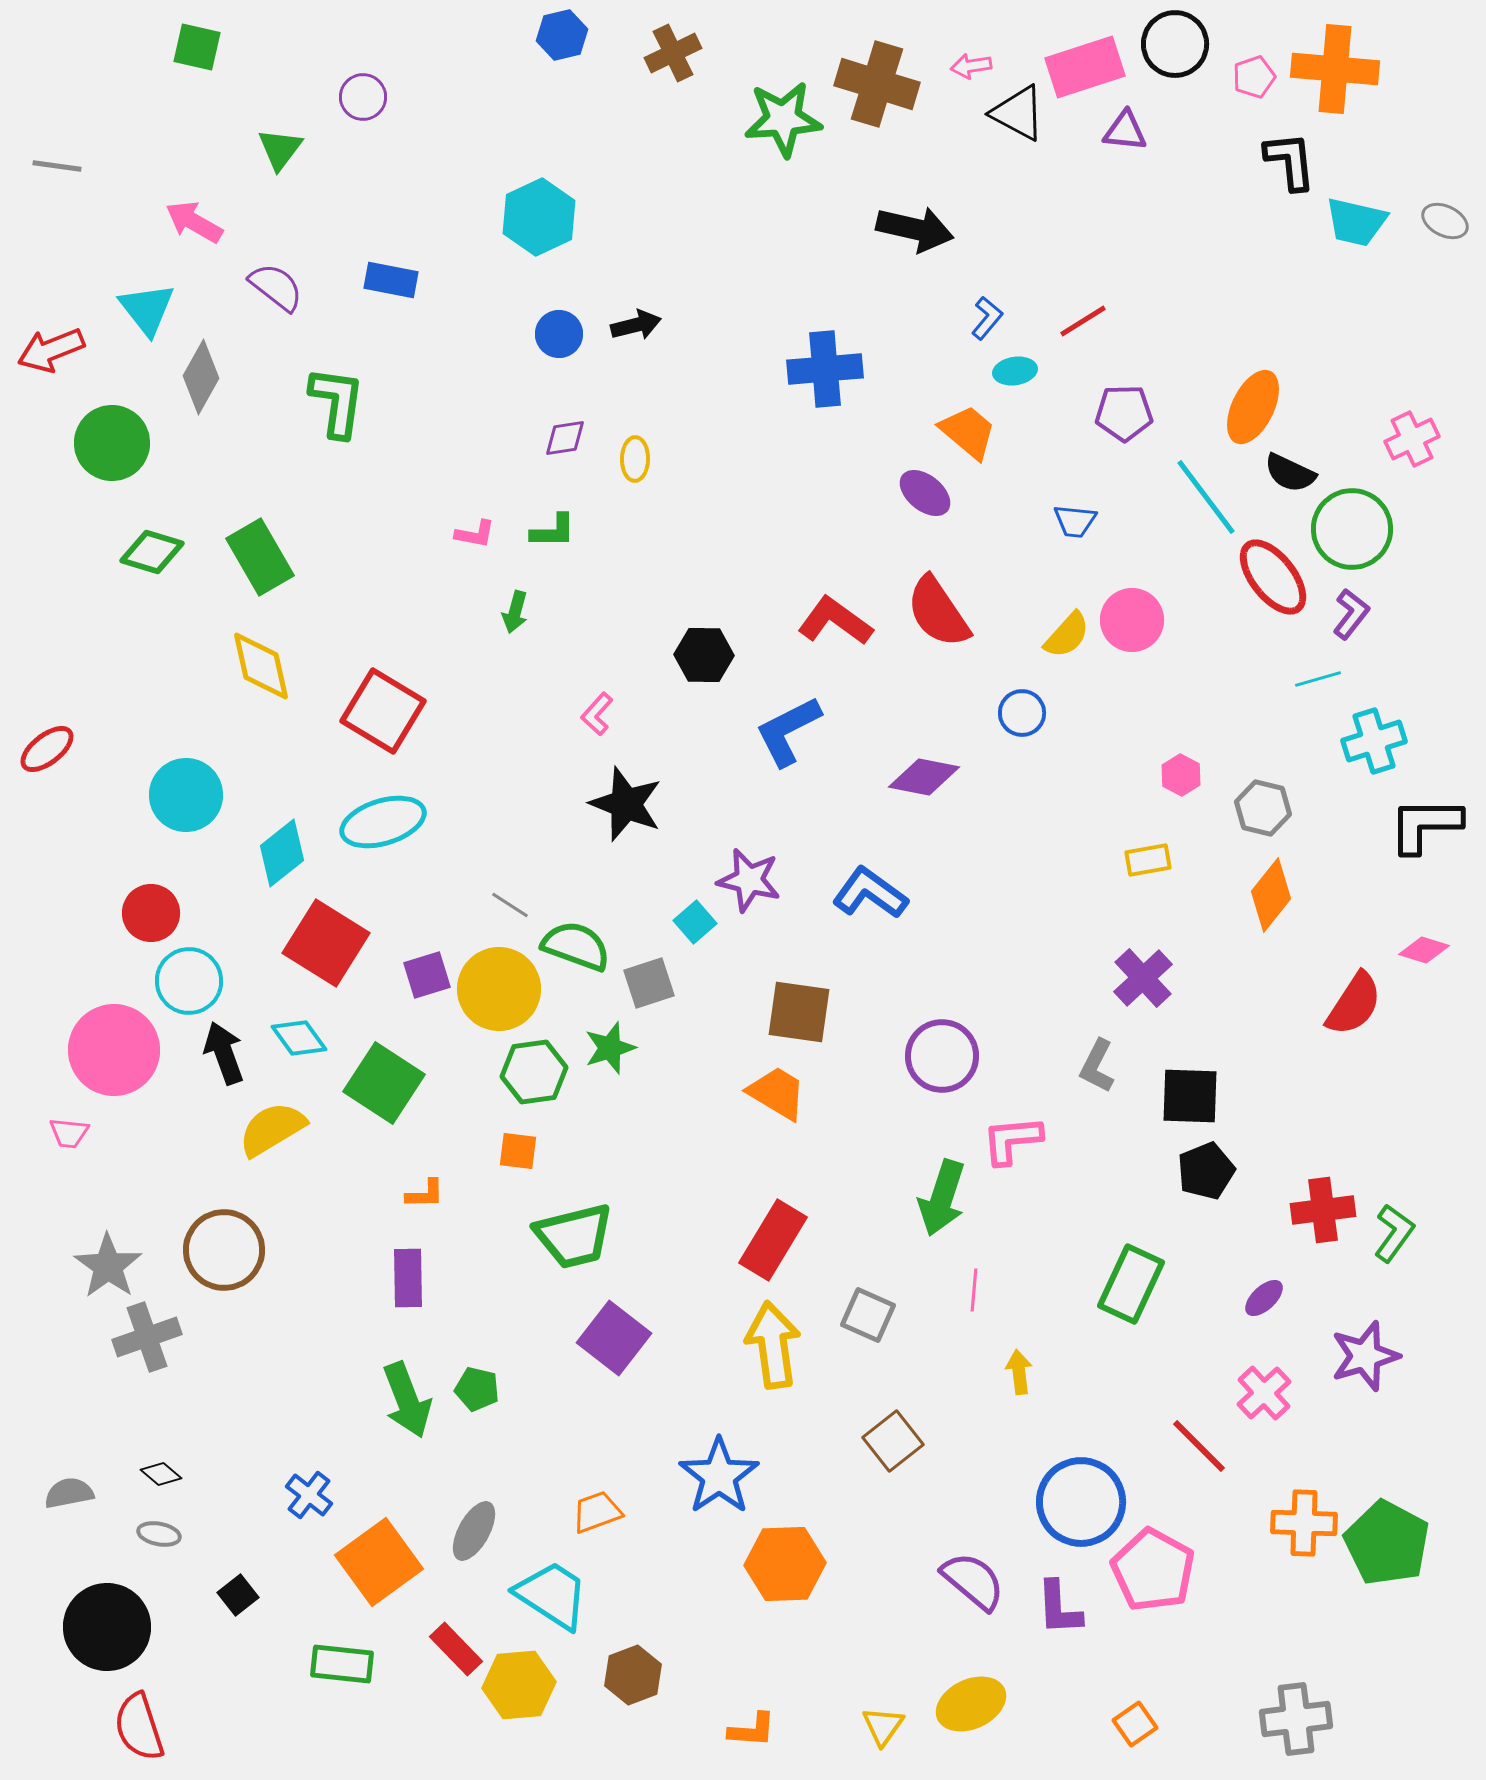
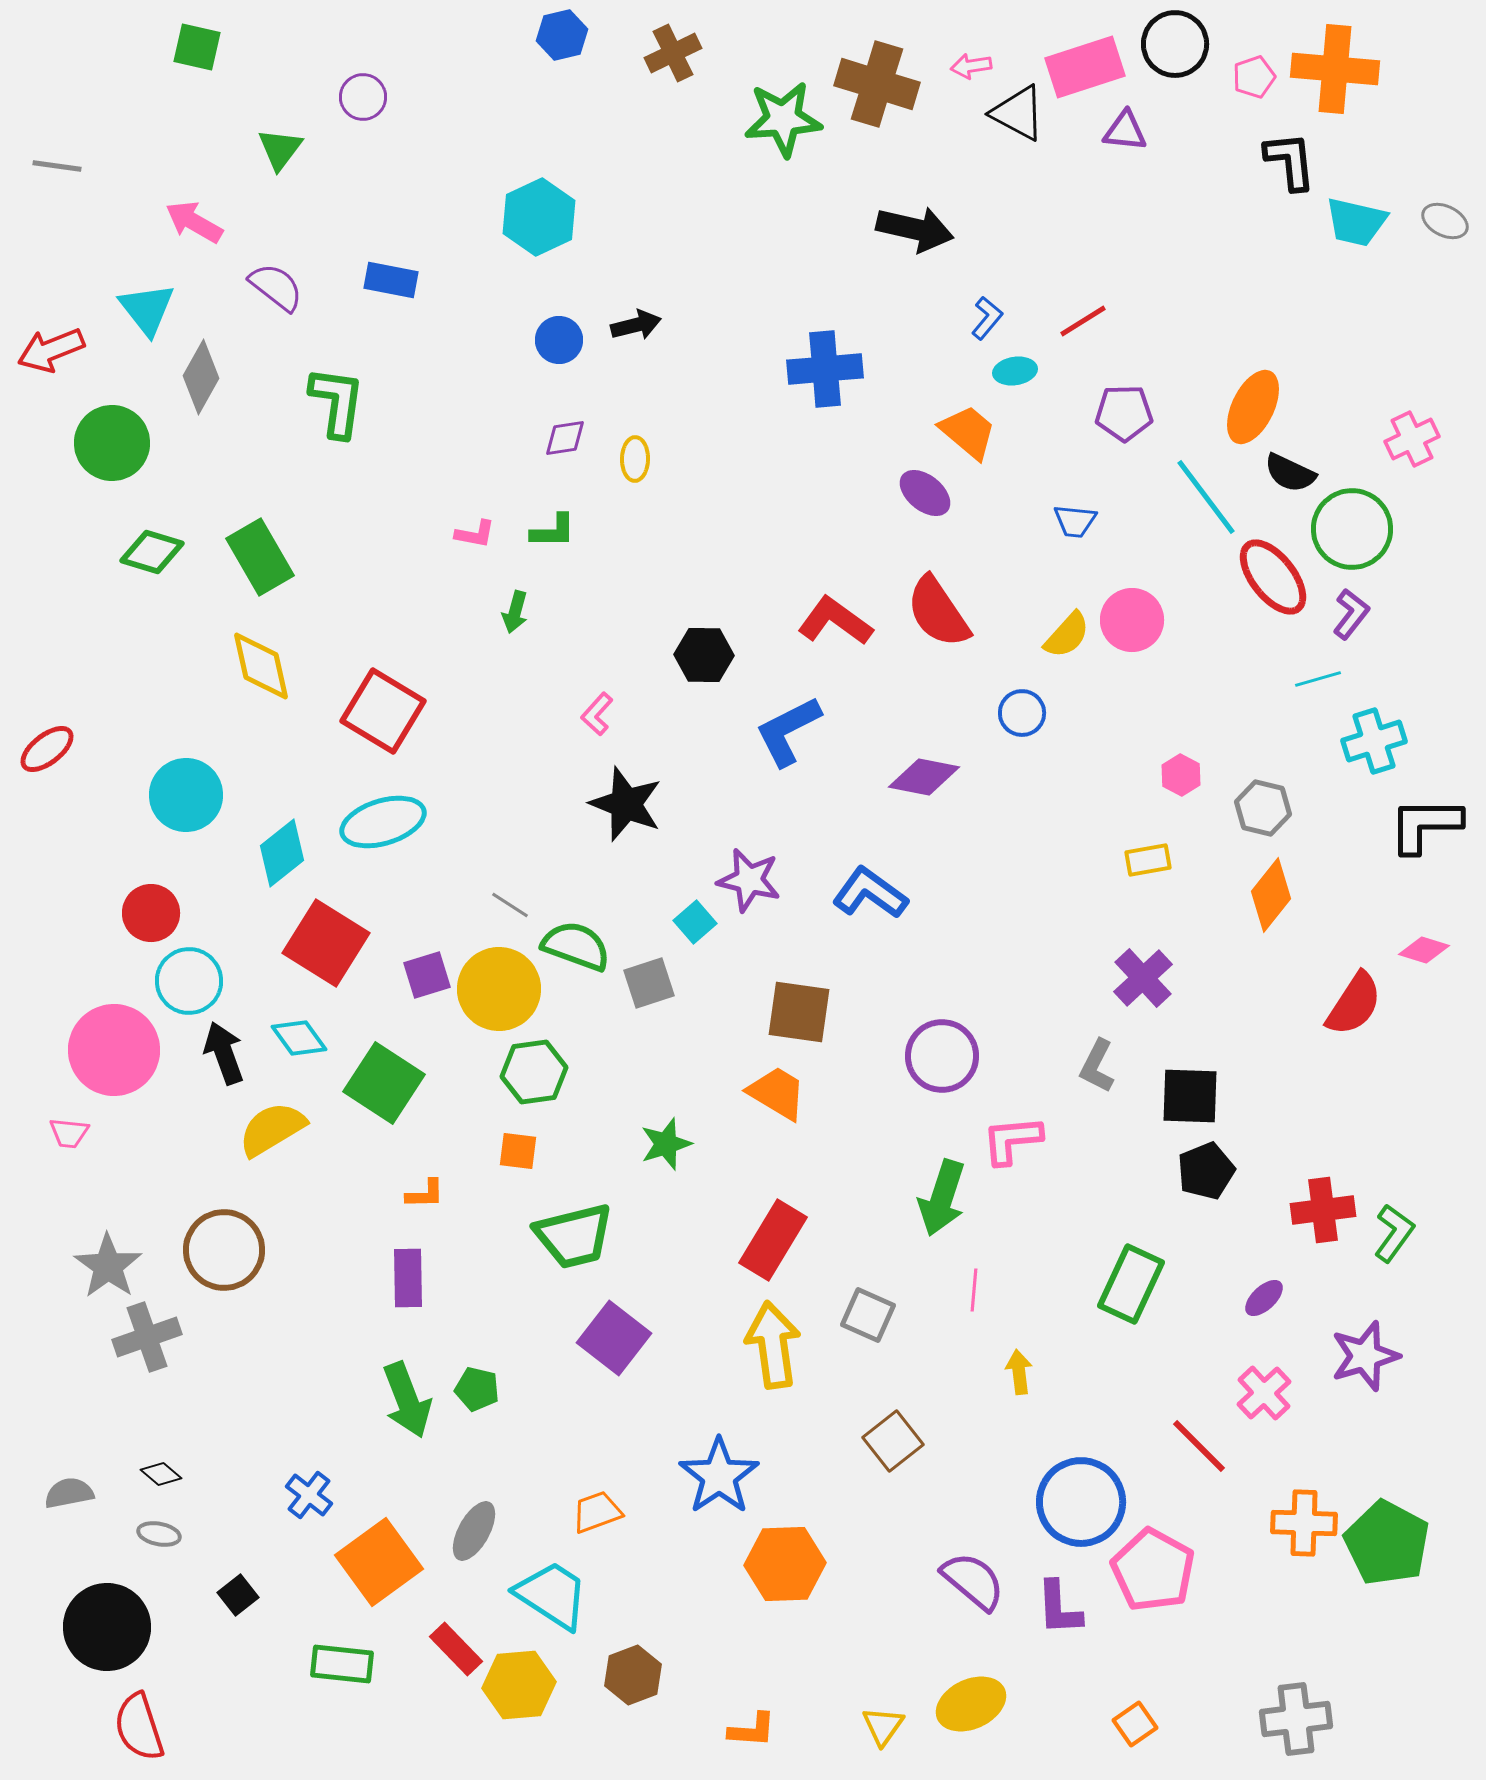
blue circle at (559, 334): moved 6 px down
green star at (610, 1048): moved 56 px right, 96 px down
